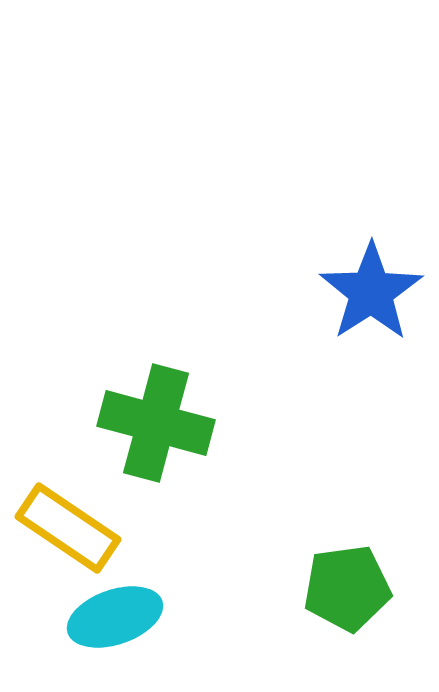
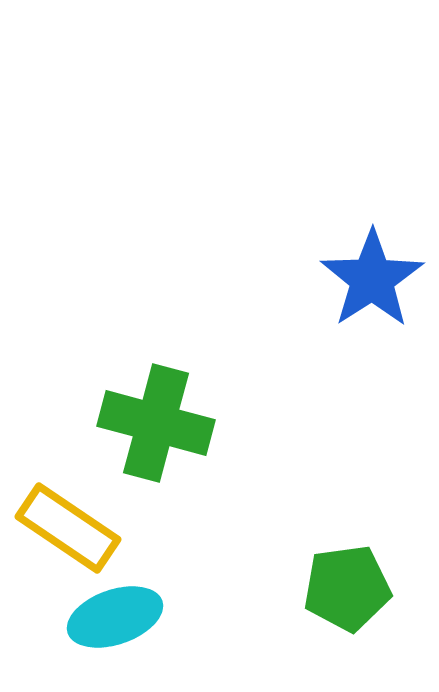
blue star: moved 1 px right, 13 px up
